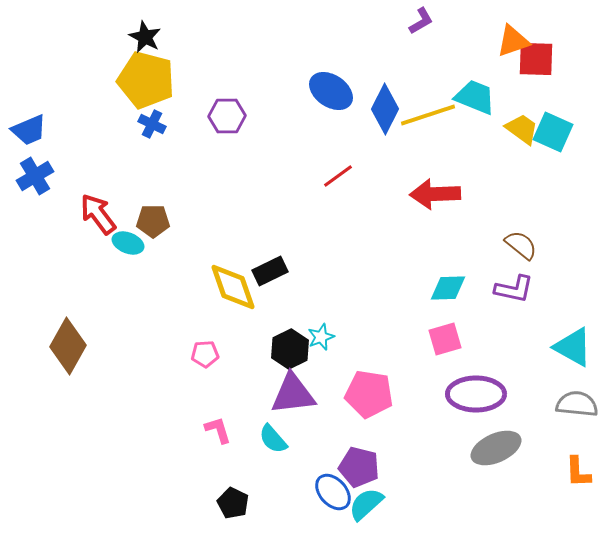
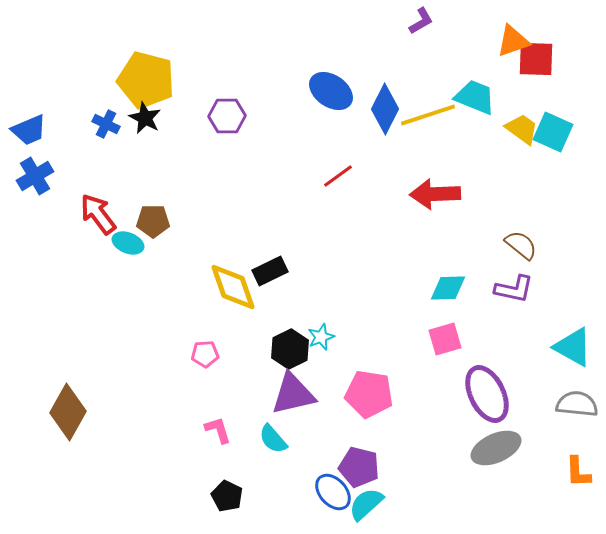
black star at (145, 37): moved 81 px down
blue cross at (152, 124): moved 46 px left
brown diamond at (68, 346): moved 66 px down
purple triangle at (293, 394): rotated 6 degrees counterclockwise
purple ellipse at (476, 394): moved 11 px right; rotated 64 degrees clockwise
black pentagon at (233, 503): moved 6 px left, 7 px up
